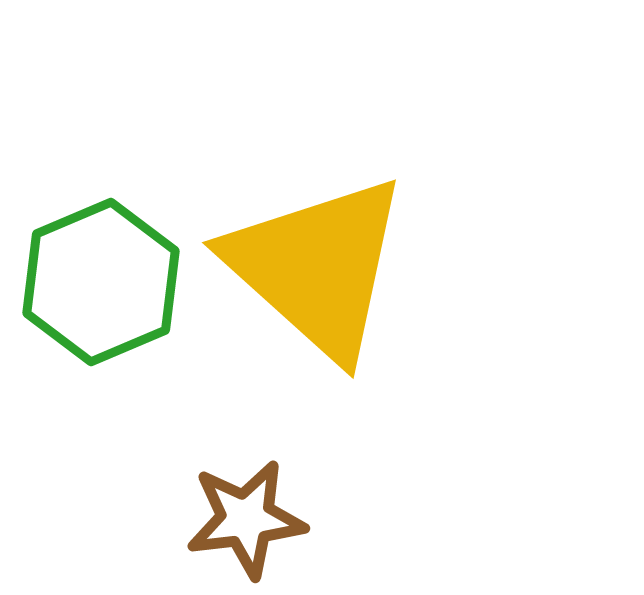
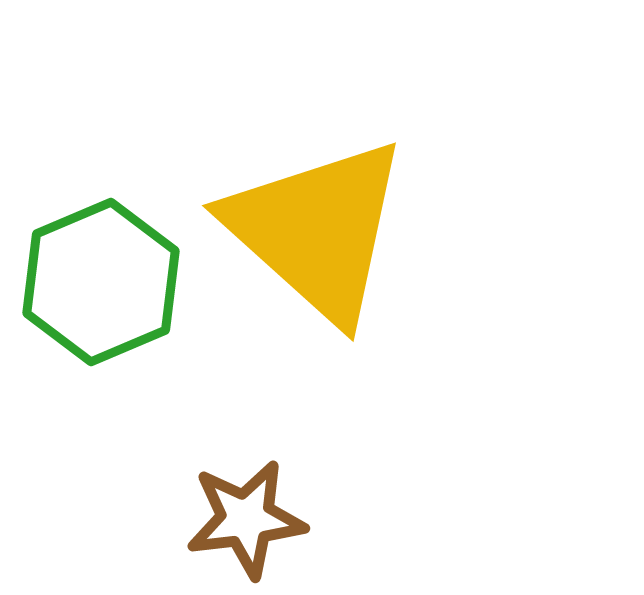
yellow triangle: moved 37 px up
